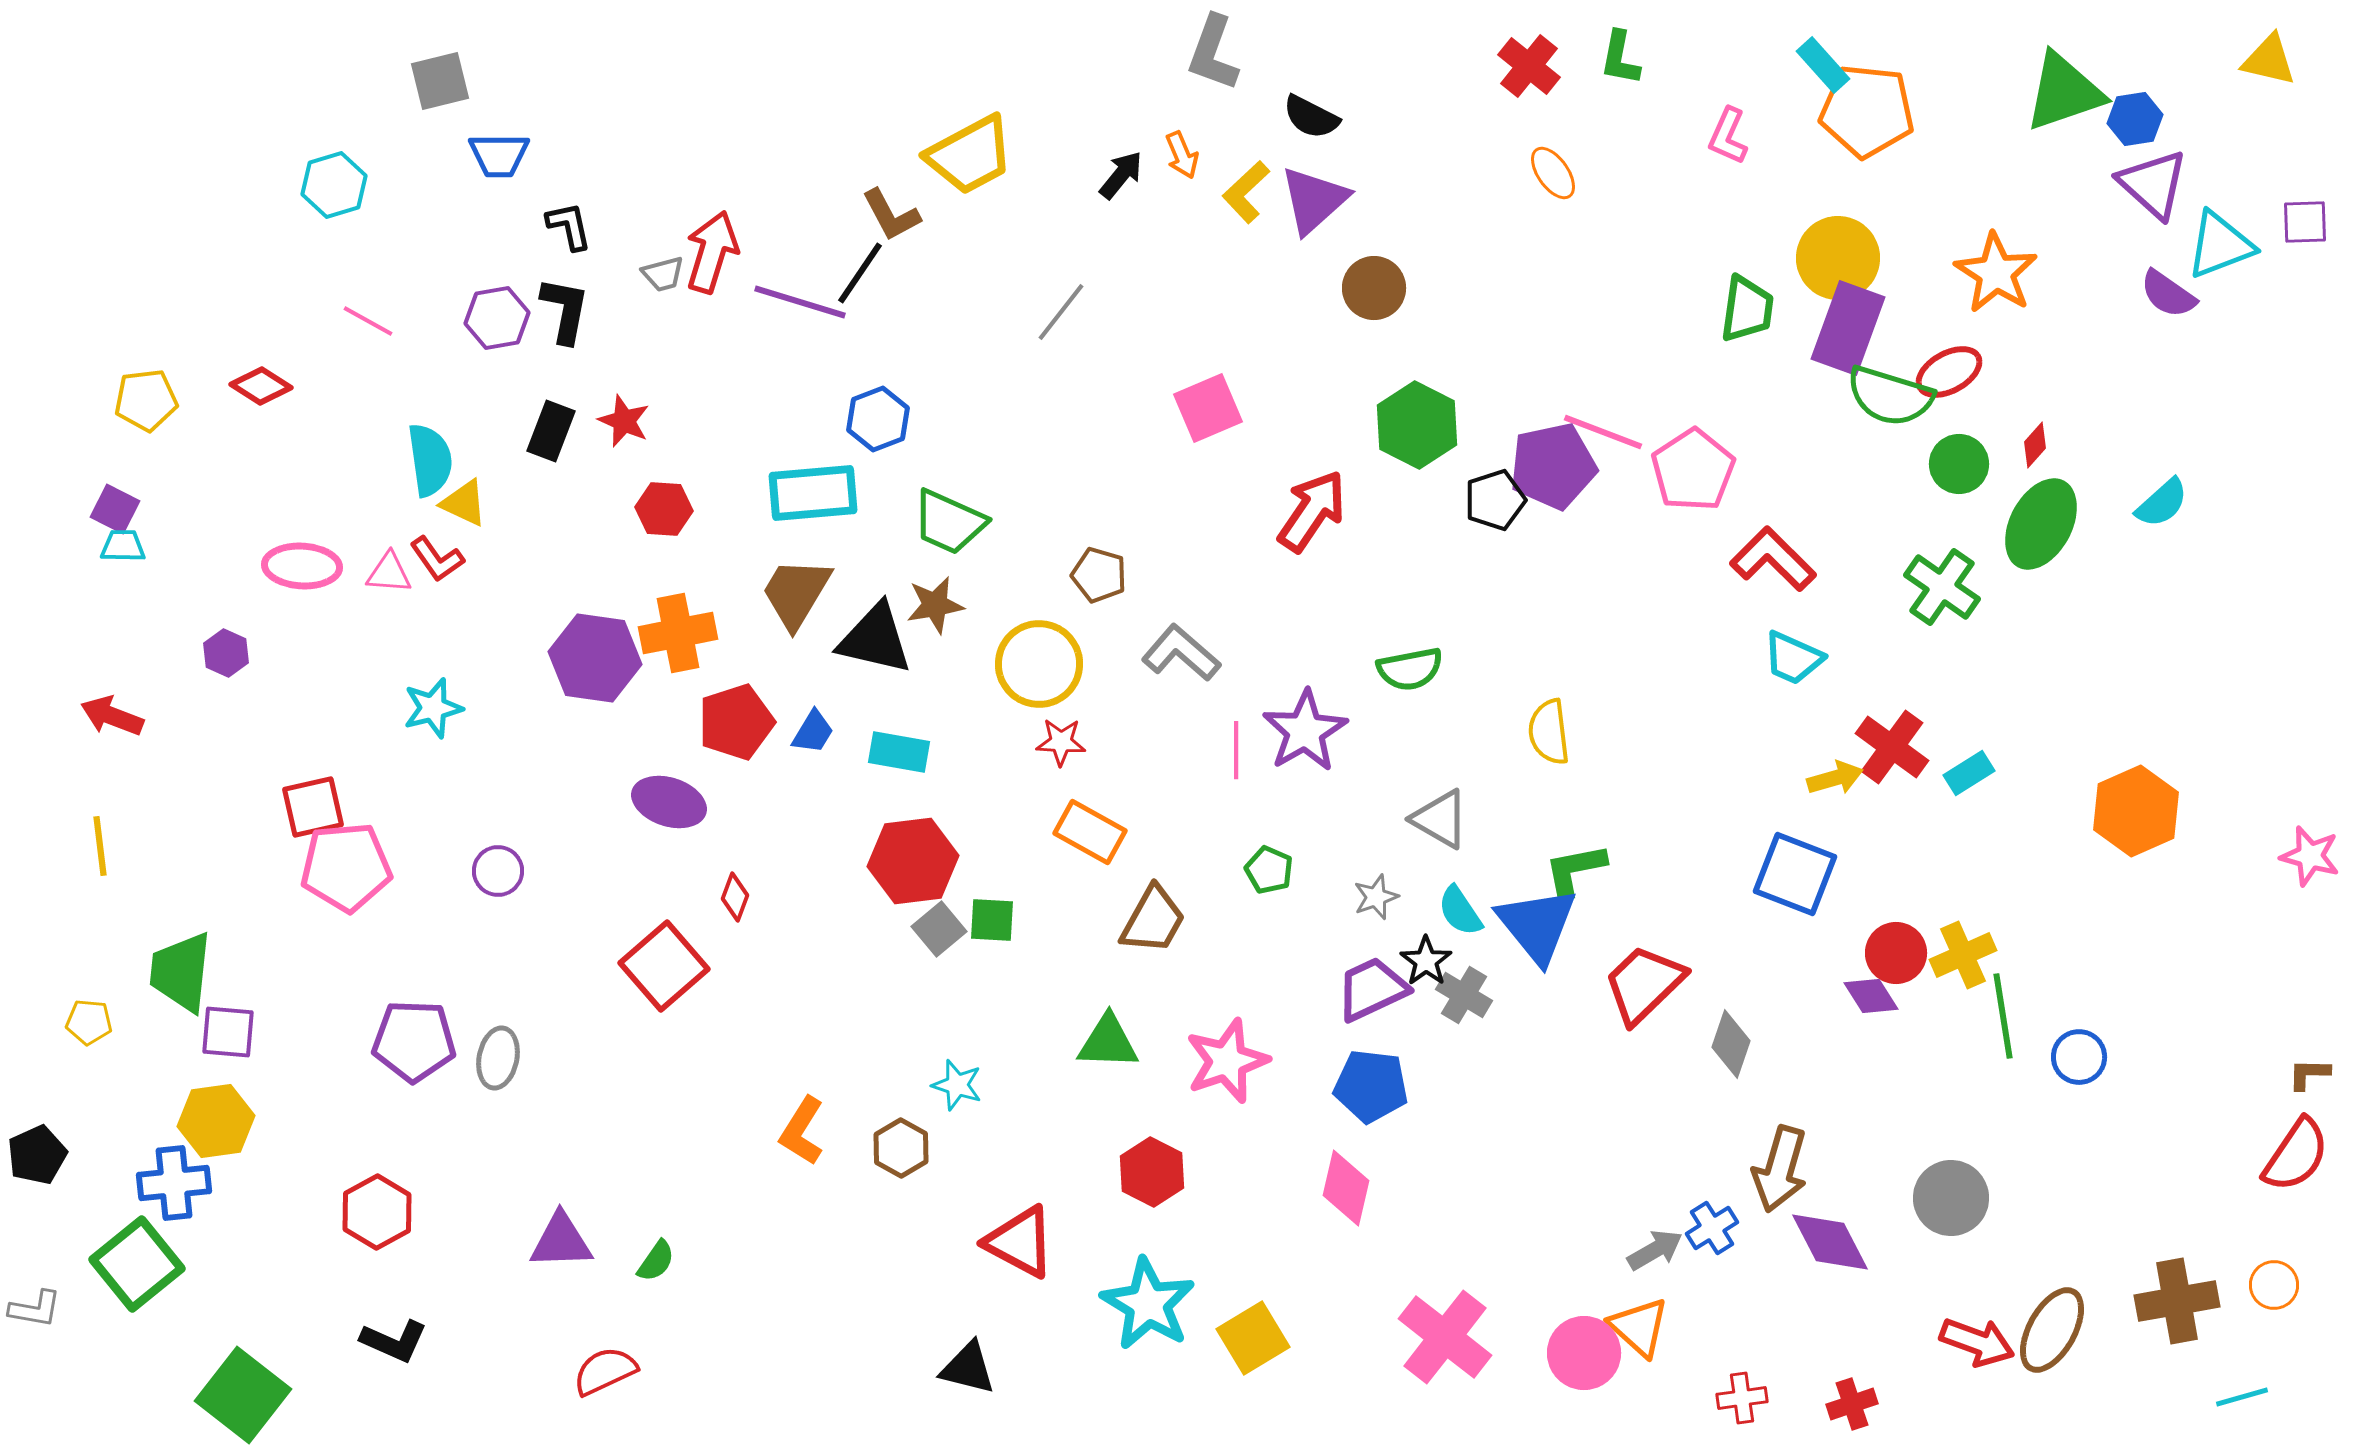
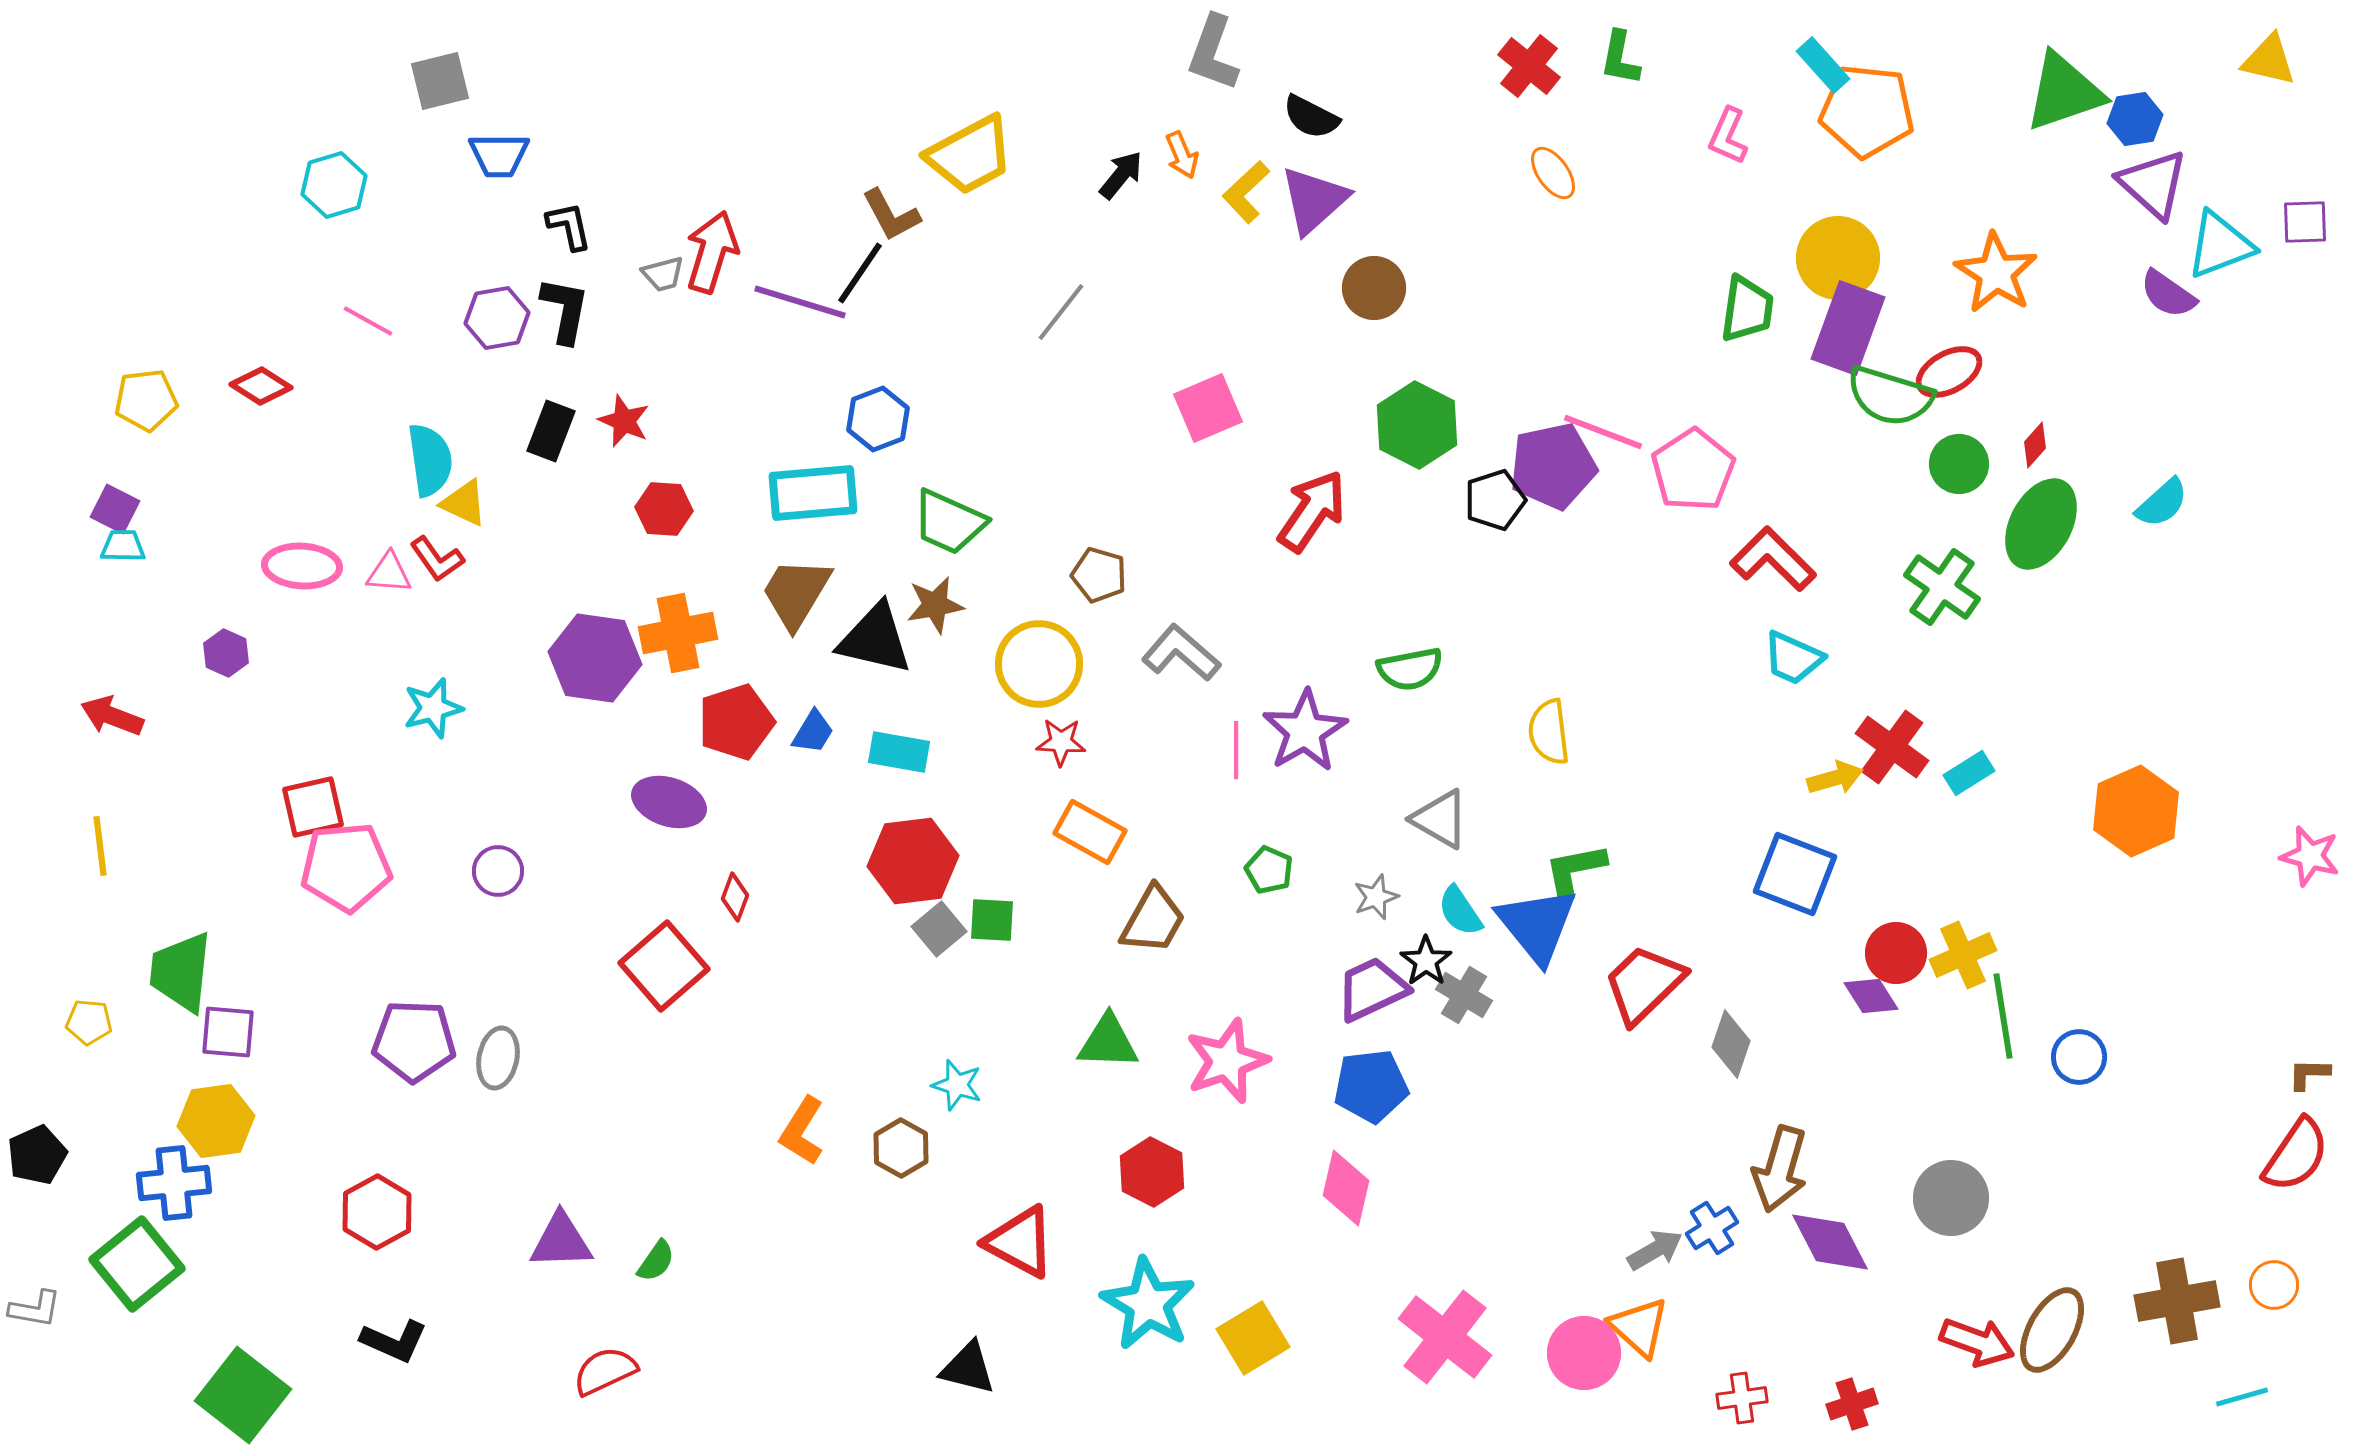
blue pentagon at (1371, 1086): rotated 14 degrees counterclockwise
